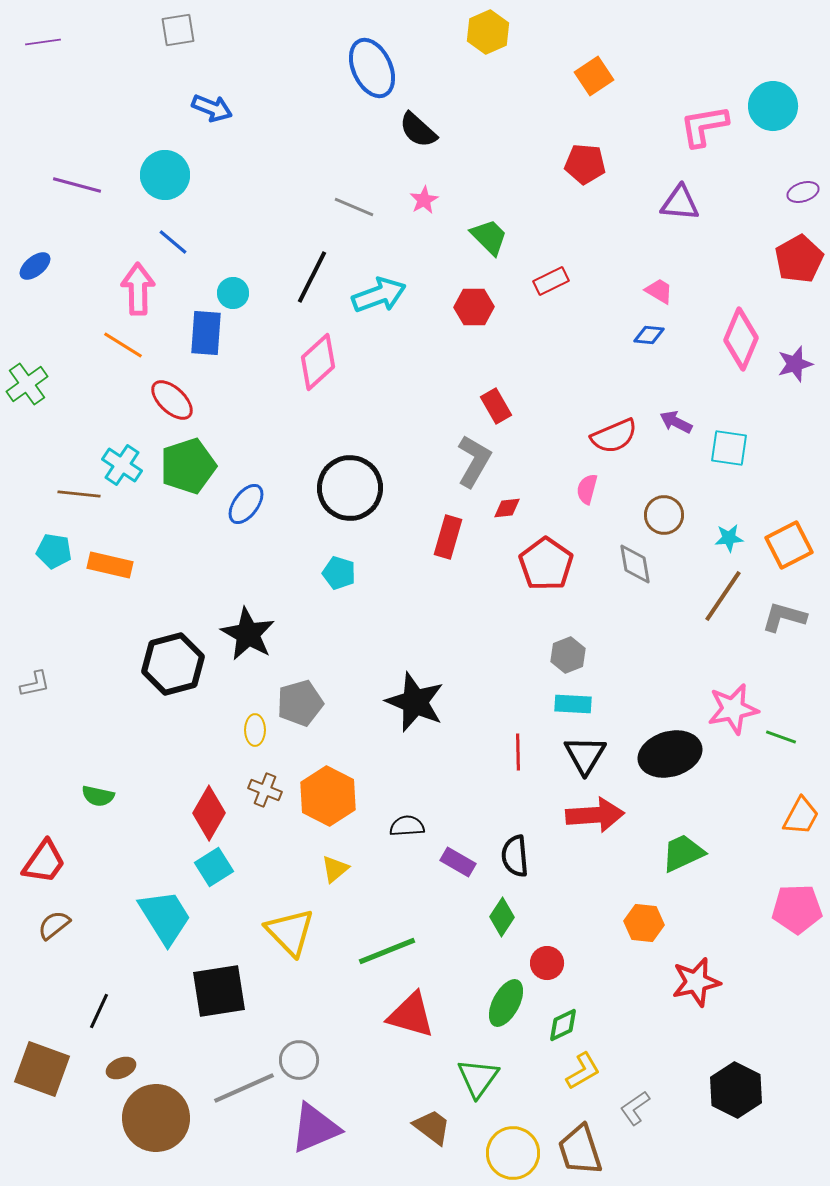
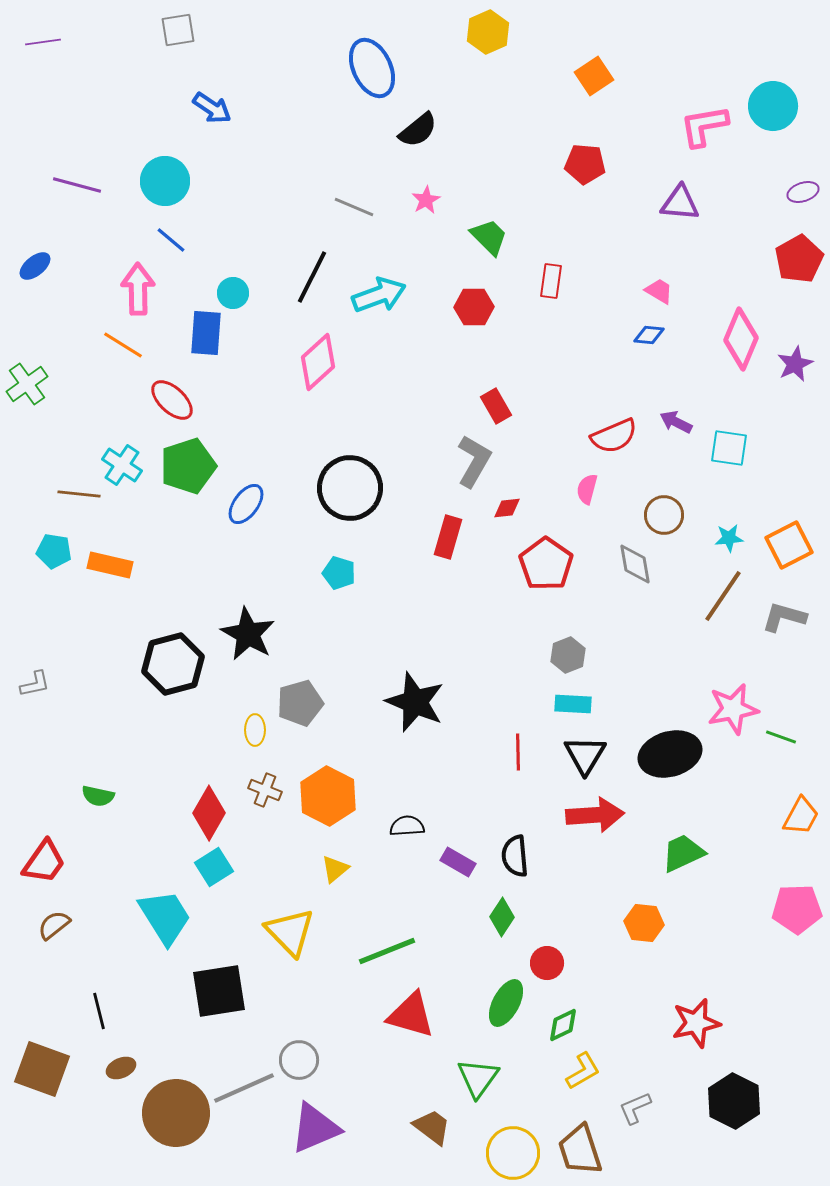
blue arrow at (212, 108): rotated 12 degrees clockwise
black semicircle at (418, 130): rotated 81 degrees counterclockwise
cyan circle at (165, 175): moved 6 px down
pink star at (424, 200): moved 2 px right
blue line at (173, 242): moved 2 px left, 2 px up
red rectangle at (551, 281): rotated 56 degrees counterclockwise
purple star at (795, 364): rotated 9 degrees counterclockwise
red star at (696, 982): moved 41 px down
black line at (99, 1011): rotated 39 degrees counterclockwise
black hexagon at (736, 1090): moved 2 px left, 11 px down
gray L-shape at (635, 1108): rotated 12 degrees clockwise
brown circle at (156, 1118): moved 20 px right, 5 px up
